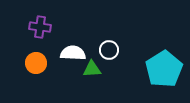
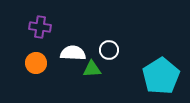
cyan pentagon: moved 3 px left, 7 px down
